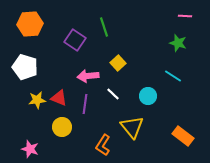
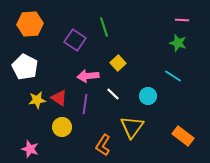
pink line: moved 3 px left, 4 px down
white pentagon: rotated 10 degrees clockwise
red triangle: rotated 12 degrees clockwise
yellow triangle: rotated 15 degrees clockwise
